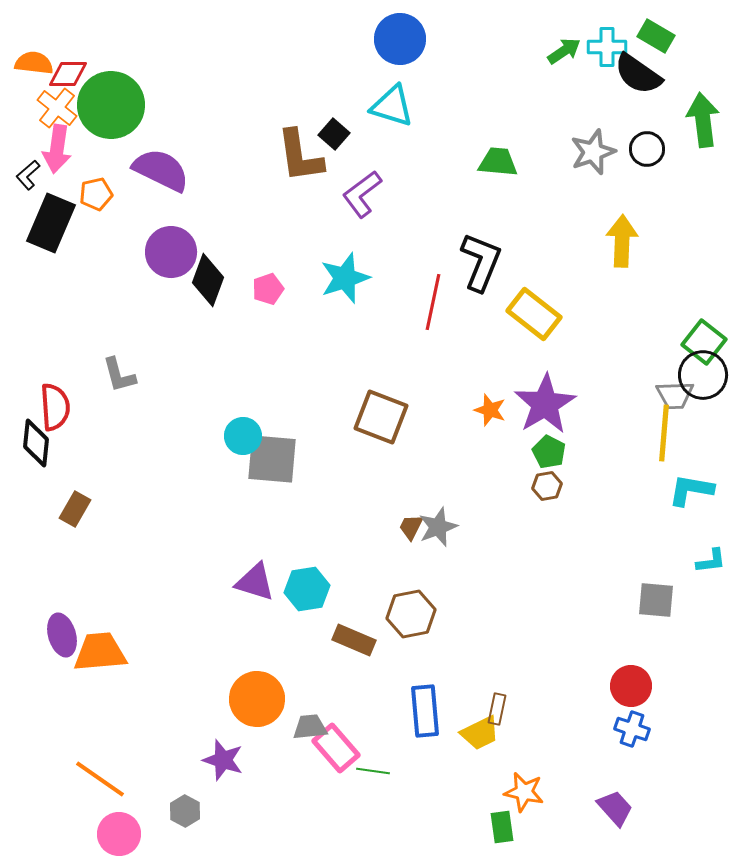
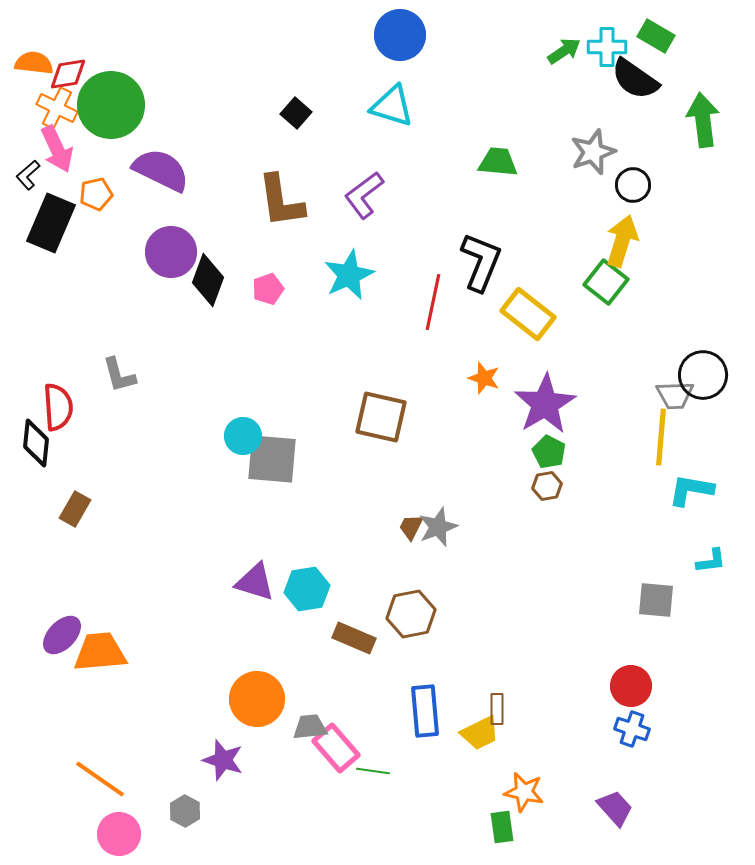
blue circle at (400, 39): moved 4 px up
red diamond at (68, 74): rotated 9 degrees counterclockwise
black semicircle at (638, 74): moved 3 px left, 5 px down
orange cross at (57, 108): rotated 12 degrees counterclockwise
black square at (334, 134): moved 38 px left, 21 px up
pink arrow at (57, 149): rotated 33 degrees counterclockwise
black circle at (647, 149): moved 14 px left, 36 px down
brown L-shape at (300, 156): moved 19 px left, 45 px down
purple L-shape at (362, 194): moved 2 px right, 1 px down
yellow arrow at (622, 241): rotated 15 degrees clockwise
cyan star at (345, 278): moved 4 px right, 3 px up; rotated 6 degrees counterclockwise
yellow rectangle at (534, 314): moved 6 px left
green square at (704, 342): moved 98 px left, 60 px up
red semicircle at (55, 407): moved 3 px right
orange star at (490, 410): moved 6 px left, 32 px up
brown square at (381, 417): rotated 8 degrees counterclockwise
yellow line at (664, 433): moved 3 px left, 4 px down
purple ellipse at (62, 635): rotated 60 degrees clockwise
brown rectangle at (354, 640): moved 2 px up
brown rectangle at (497, 709): rotated 12 degrees counterclockwise
